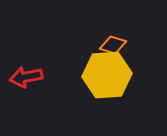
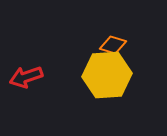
red arrow: rotated 8 degrees counterclockwise
